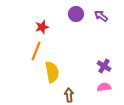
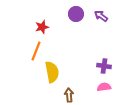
purple cross: rotated 24 degrees counterclockwise
